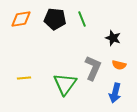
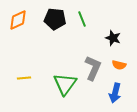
orange diamond: moved 3 px left, 1 px down; rotated 15 degrees counterclockwise
